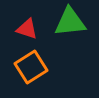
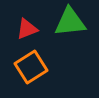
red triangle: rotated 40 degrees counterclockwise
